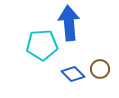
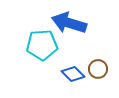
blue arrow: rotated 68 degrees counterclockwise
brown circle: moved 2 px left
